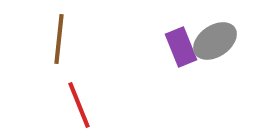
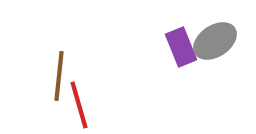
brown line: moved 37 px down
red line: rotated 6 degrees clockwise
